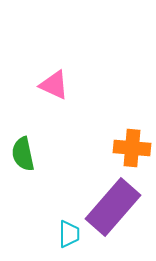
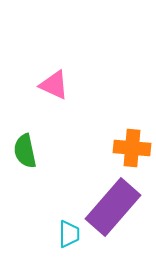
green semicircle: moved 2 px right, 3 px up
